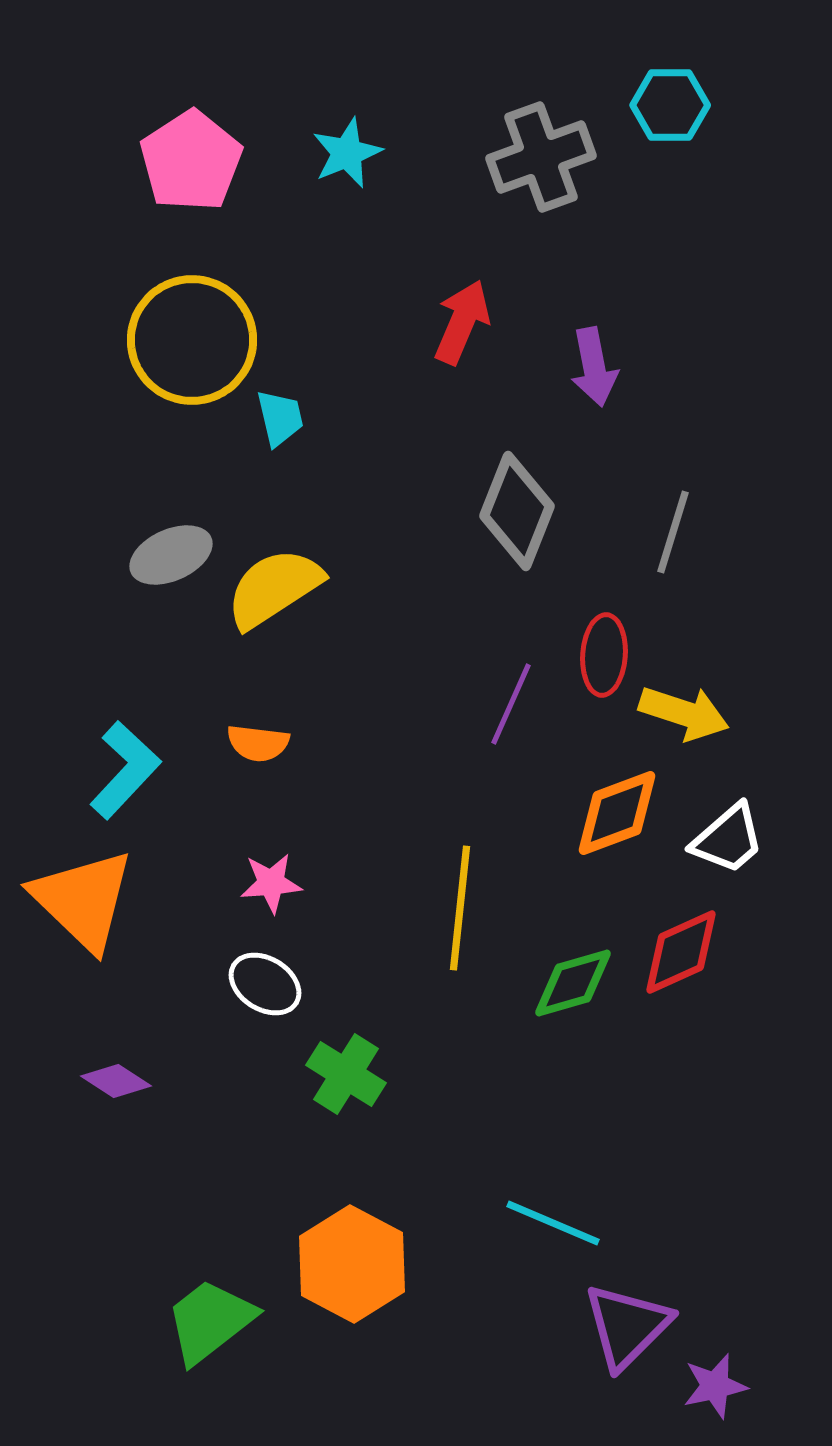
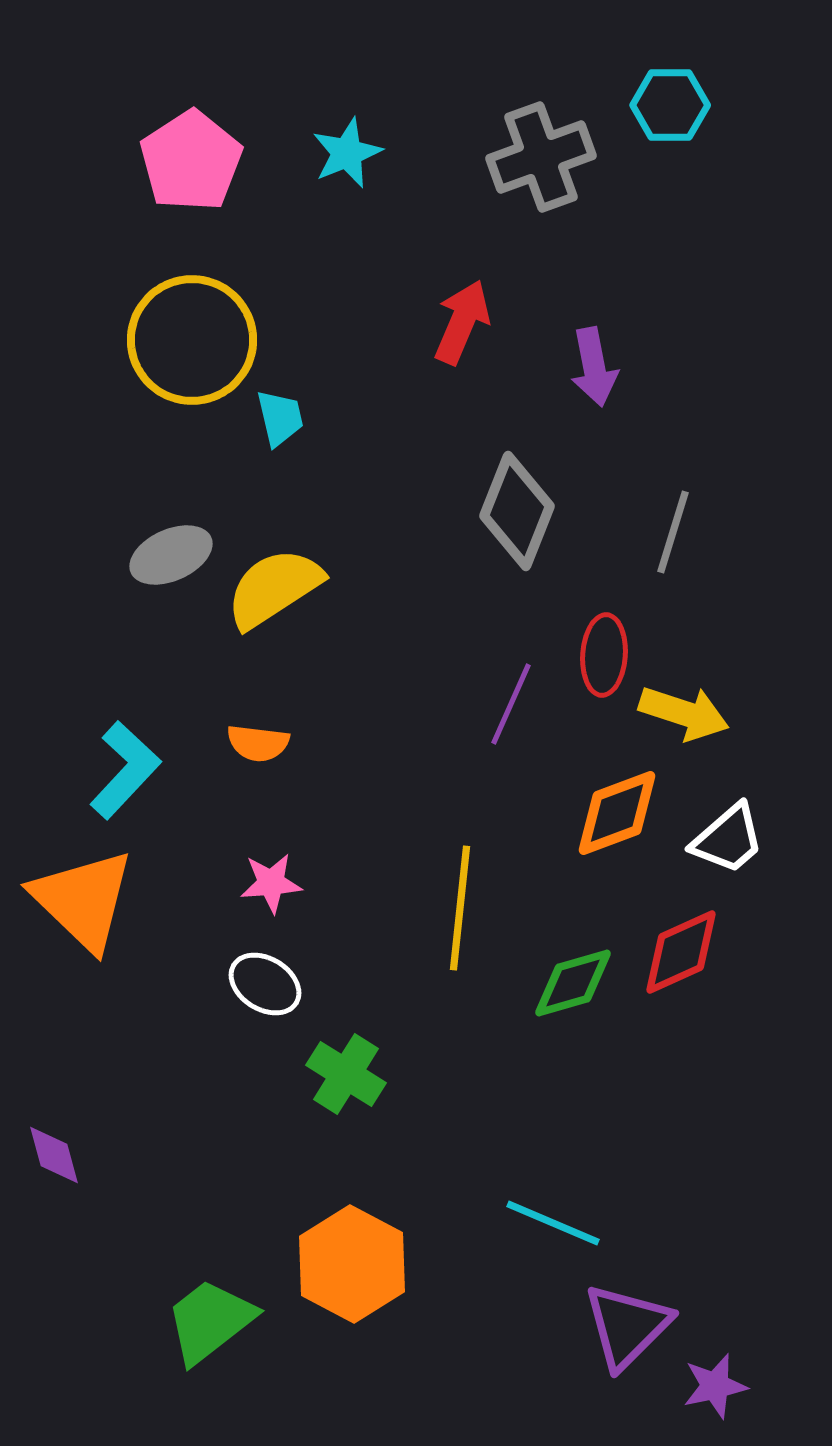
purple diamond: moved 62 px left, 74 px down; rotated 42 degrees clockwise
